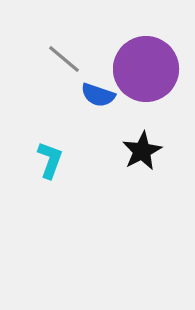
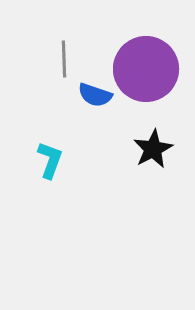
gray line: rotated 48 degrees clockwise
blue semicircle: moved 3 px left
black star: moved 11 px right, 2 px up
